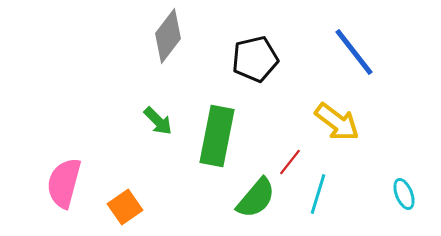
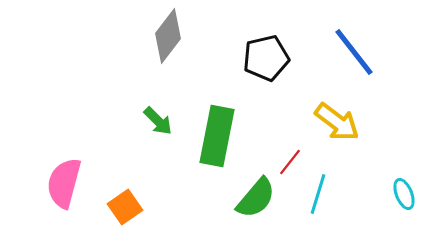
black pentagon: moved 11 px right, 1 px up
